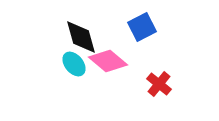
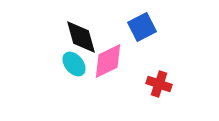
pink diamond: rotated 66 degrees counterclockwise
red cross: rotated 20 degrees counterclockwise
